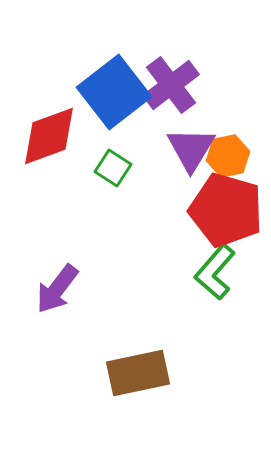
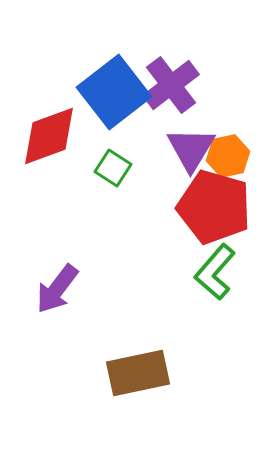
red pentagon: moved 12 px left, 3 px up
